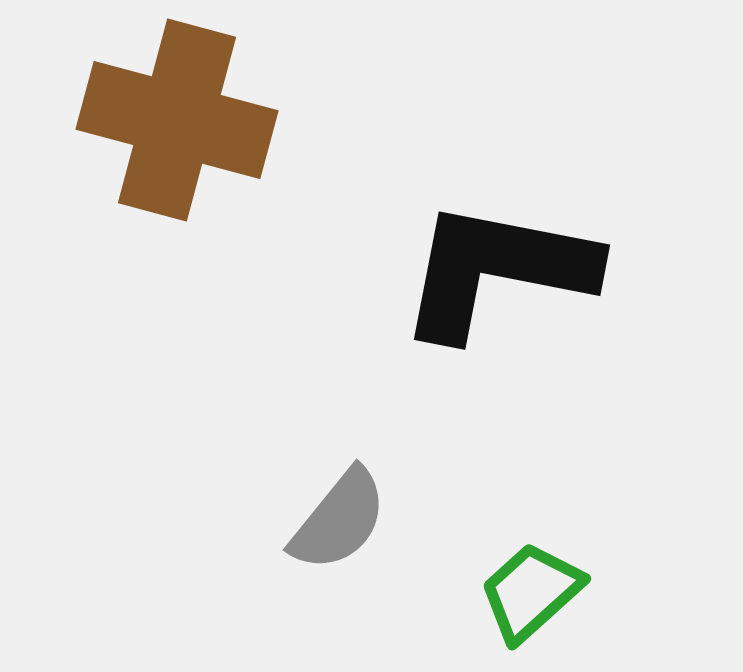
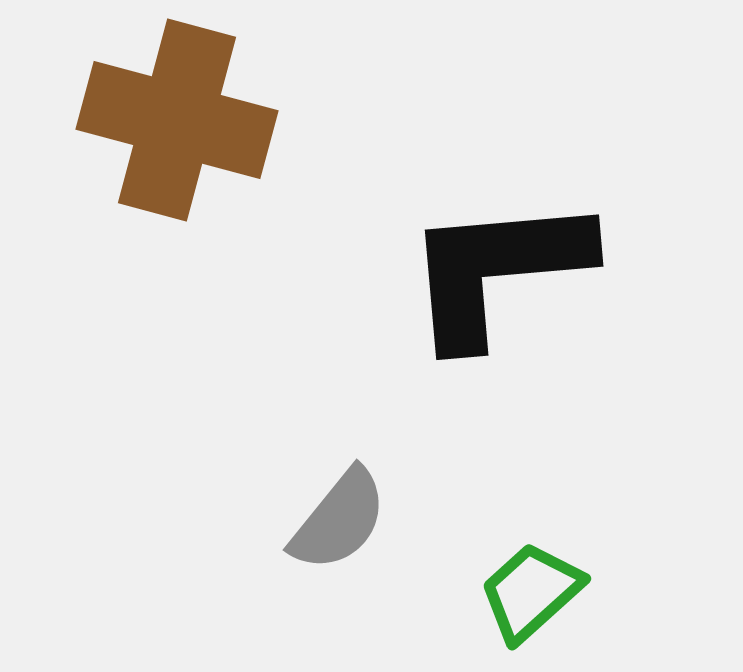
black L-shape: rotated 16 degrees counterclockwise
